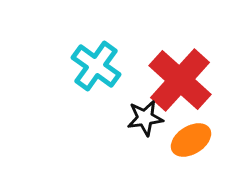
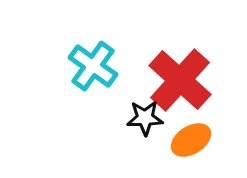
cyan cross: moved 3 px left
black star: rotated 6 degrees clockwise
